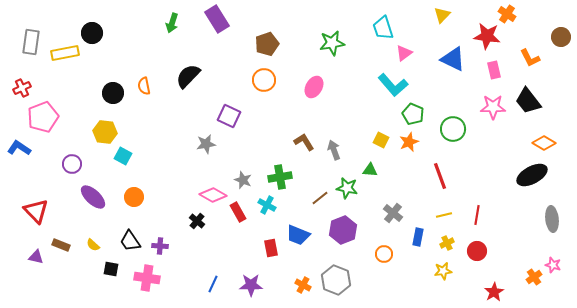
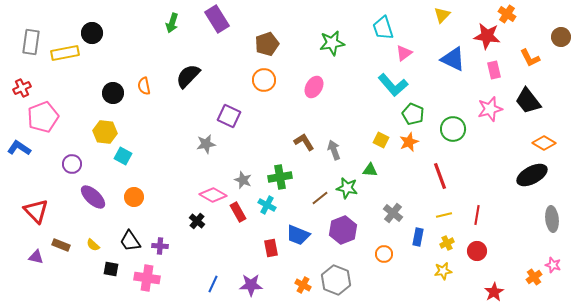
pink star at (493, 107): moved 3 px left, 2 px down; rotated 15 degrees counterclockwise
